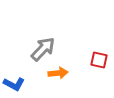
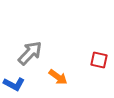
gray arrow: moved 13 px left, 4 px down
orange arrow: moved 4 px down; rotated 42 degrees clockwise
